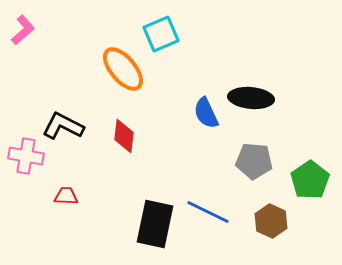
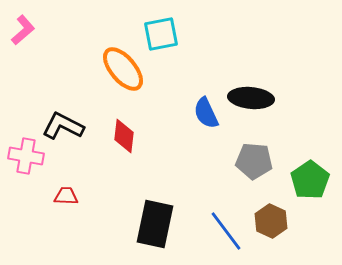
cyan square: rotated 12 degrees clockwise
blue line: moved 18 px right, 19 px down; rotated 27 degrees clockwise
